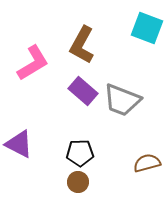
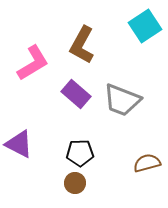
cyan square: moved 2 px left, 2 px up; rotated 36 degrees clockwise
purple rectangle: moved 7 px left, 3 px down
brown circle: moved 3 px left, 1 px down
